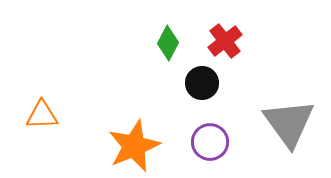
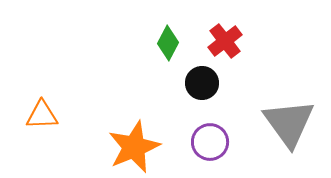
orange star: moved 1 px down
